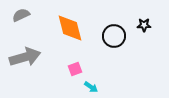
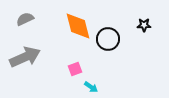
gray semicircle: moved 4 px right, 4 px down
orange diamond: moved 8 px right, 2 px up
black circle: moved 6 px left, 3 px down
gray arrow: rotated 8 degrees counterclockwise
